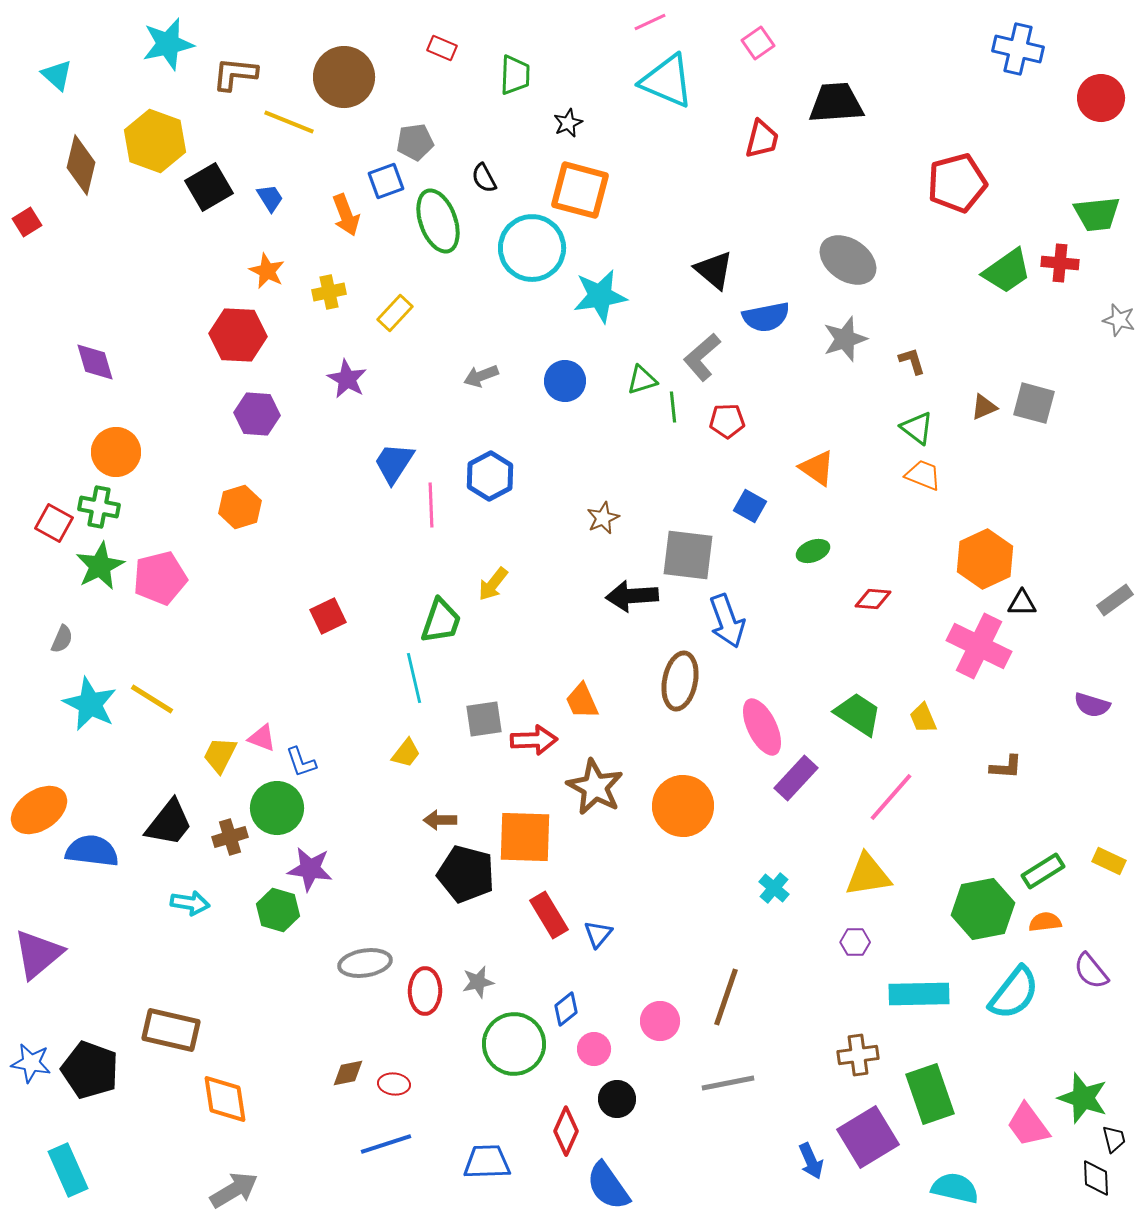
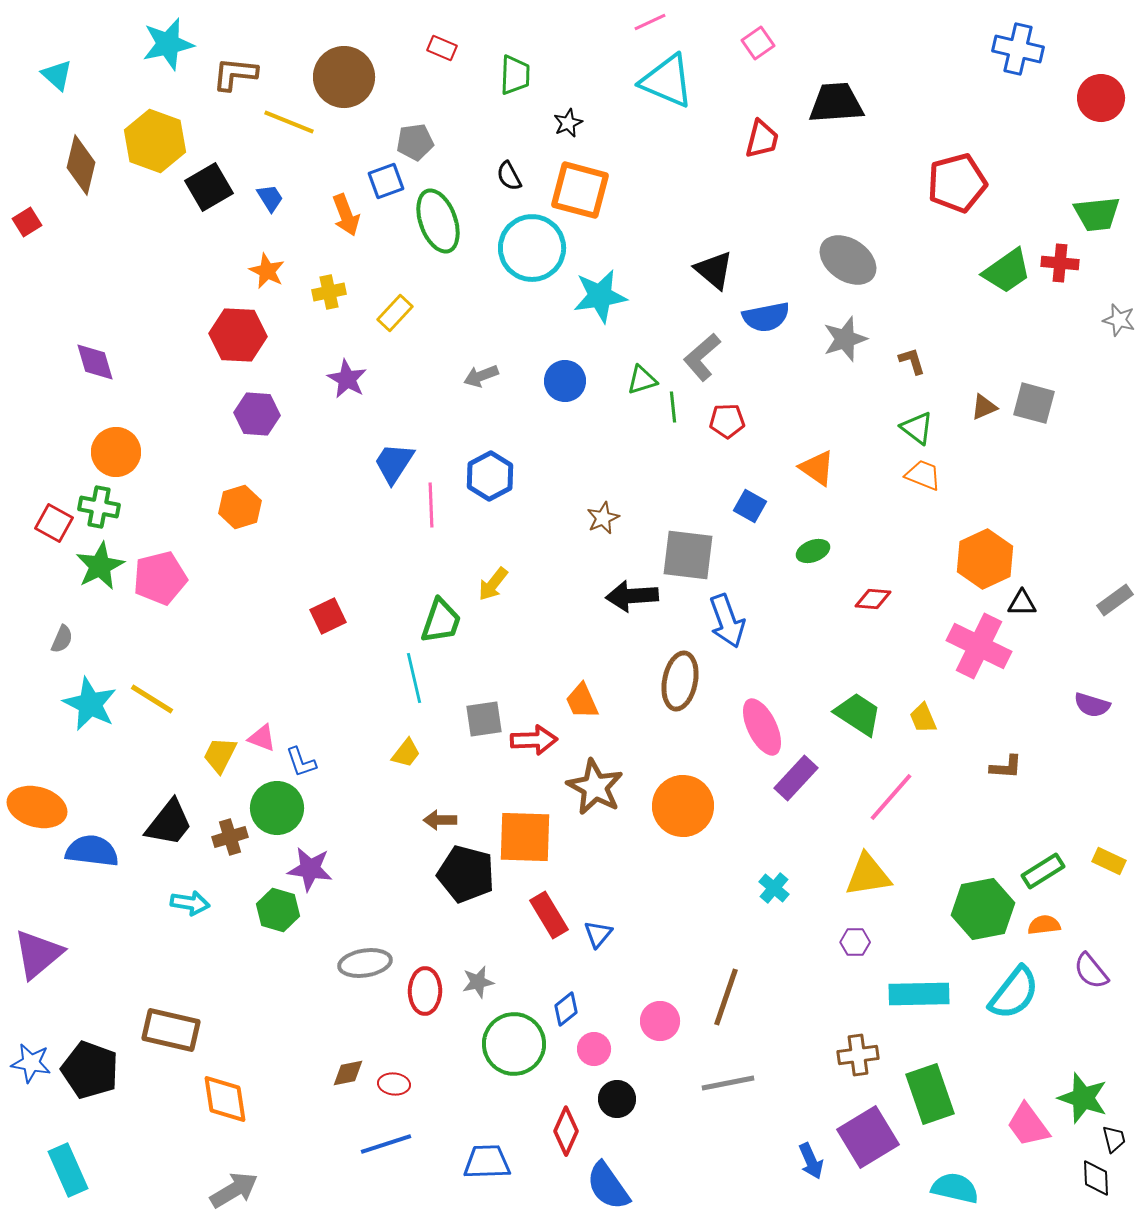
black semicircle at (484, 178): moved 25 px right, 2 px up
orange ellipse at (39, 810): moved 2 px left, 3 px up; rotated 50 degrees clockwise
orange semicircle at (1045, 922): moved 1 px left, 3 px down
